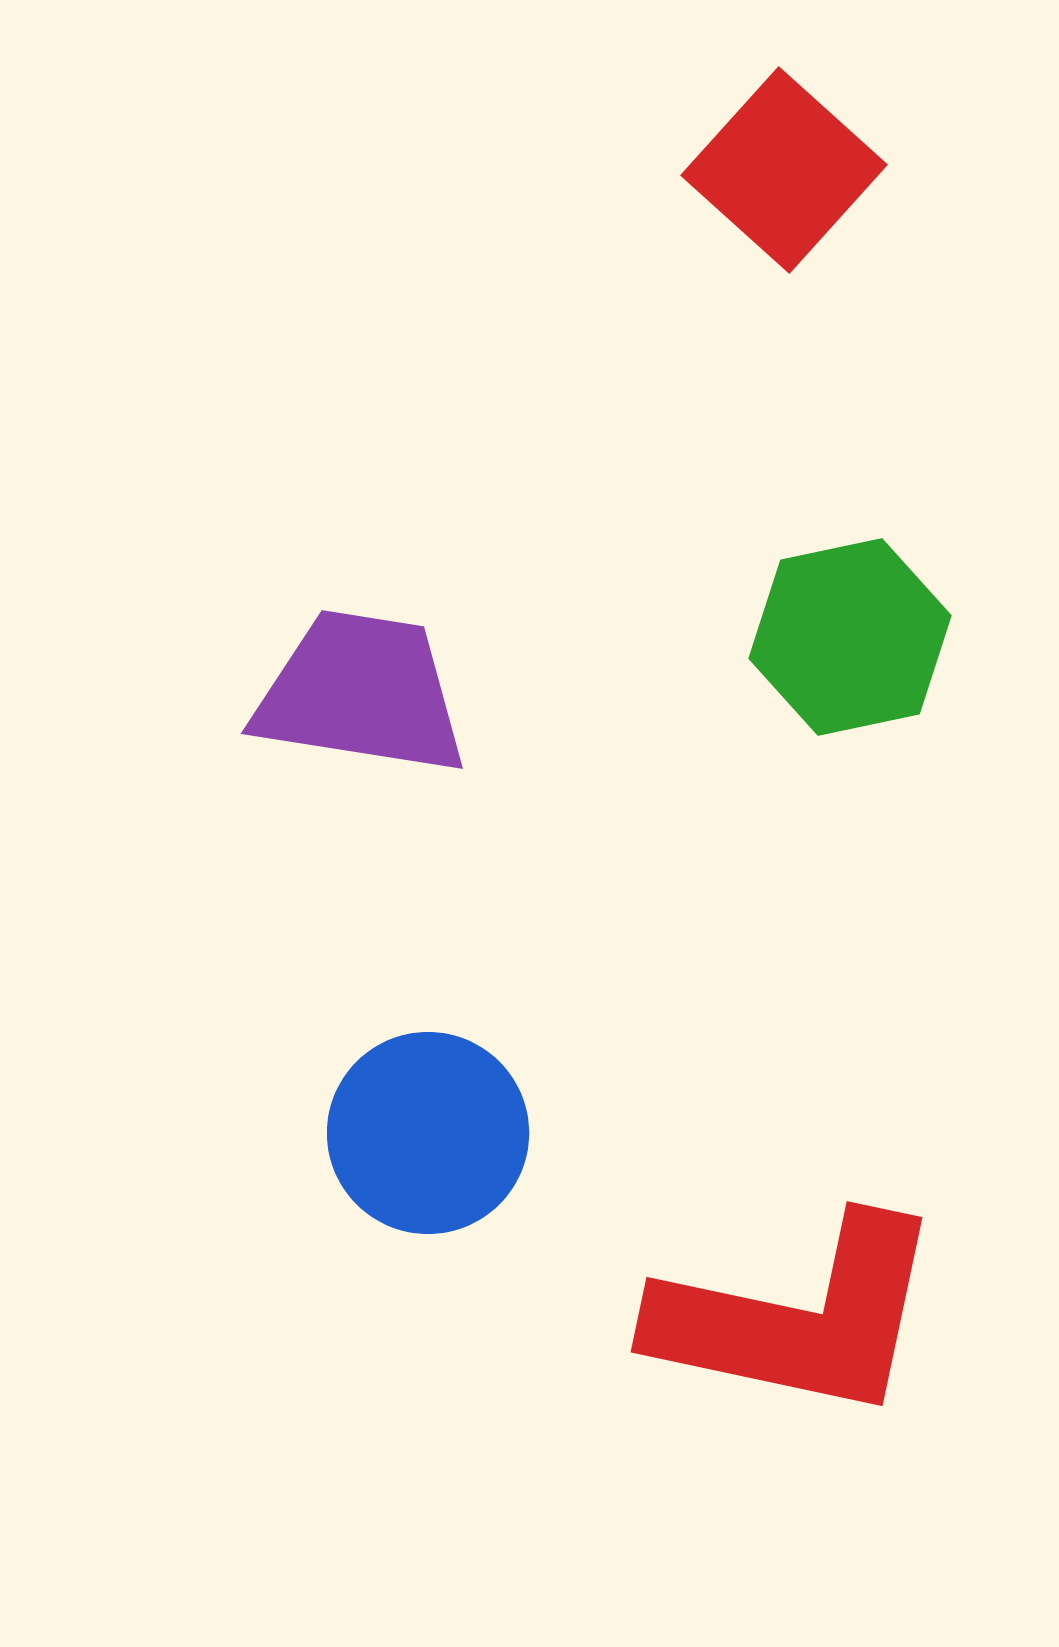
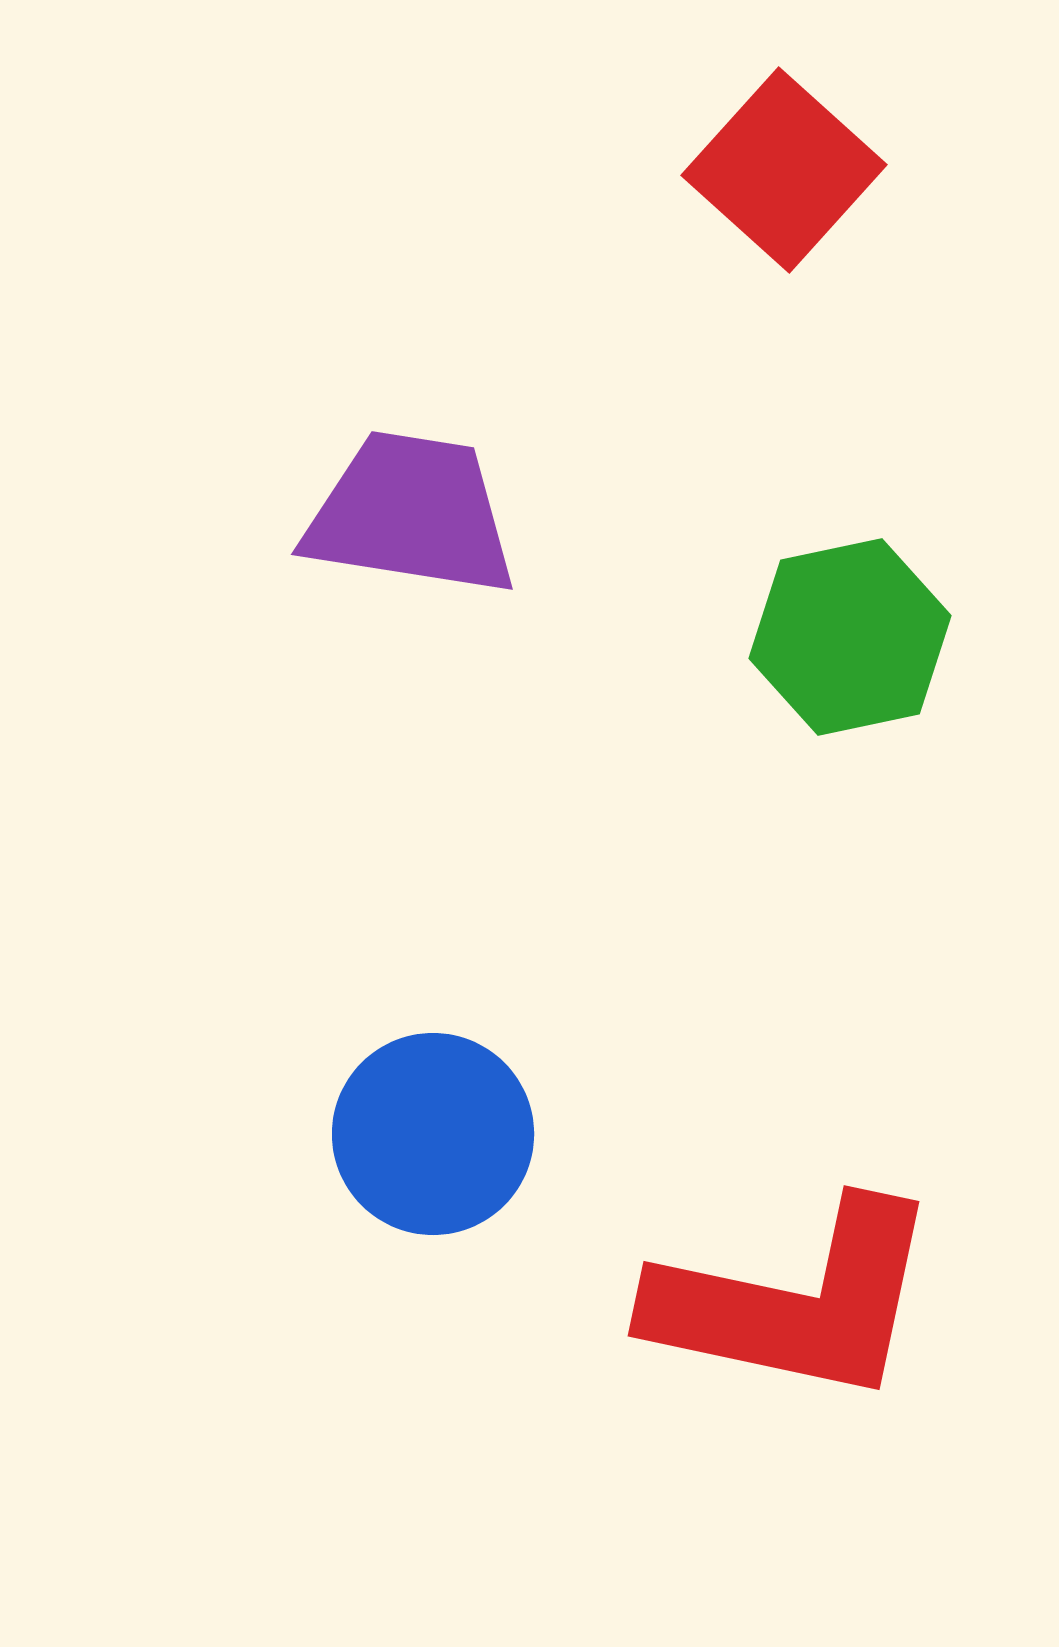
purple trapezoid: moved 50 px right, 179 px up
blue circle: moved 5 px right, 1 px down
red L-shape: moved 3 px left, 16 px up
